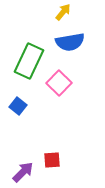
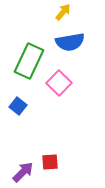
red square: moved 2 px left, 2 px down
